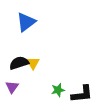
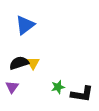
blue triangle: moved 1 px left, 3 px down
green star: moved 3 px up
black L-shape: rotated 15 degrees clockwise
